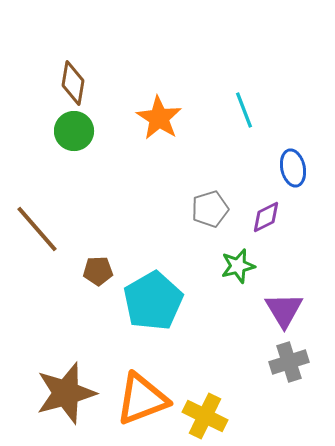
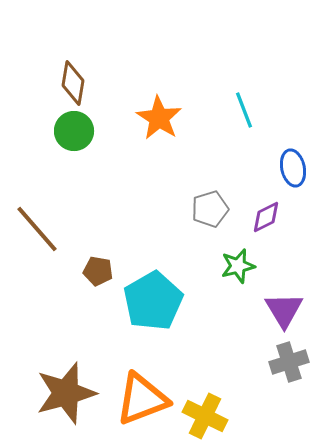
brown pentagon: rotated 12 degrees clockwise
